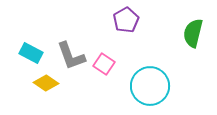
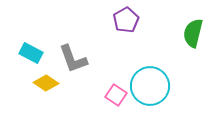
gray L-shape: moved 2 px right, 3 px down
pink square: moved 12 px right, 31 px down
